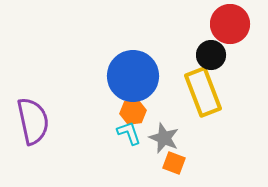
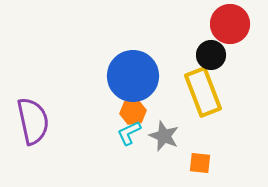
cyan L-shape: rotated 96 degrees counterclockwise
gray star: moved 2 px up
orange square: moved 26 px right; rotated 15 degrees counterclockwise
